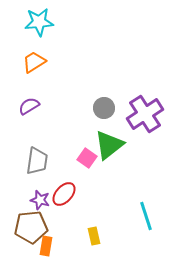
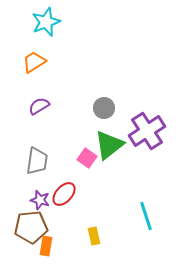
cyan star: moved 7 px right; rotated 16 degrees counterclockwise
purple semicircle: moved 10 px right
purple cross: moved 2 px right, 17 px down
